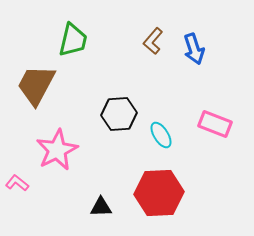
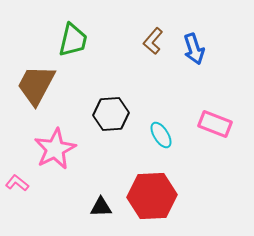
black hexagon: moved 8 px left
pink star: moved 2 px left, 1 px up
red hexagon: moved 7 px left, 3 px down
